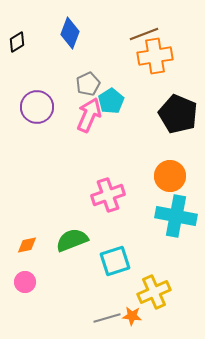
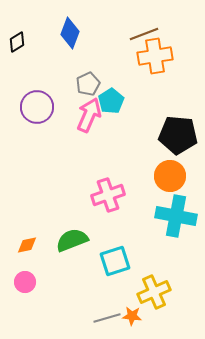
black pentagon: moved 21 px down; rotated 18 degrees counterclockwise
